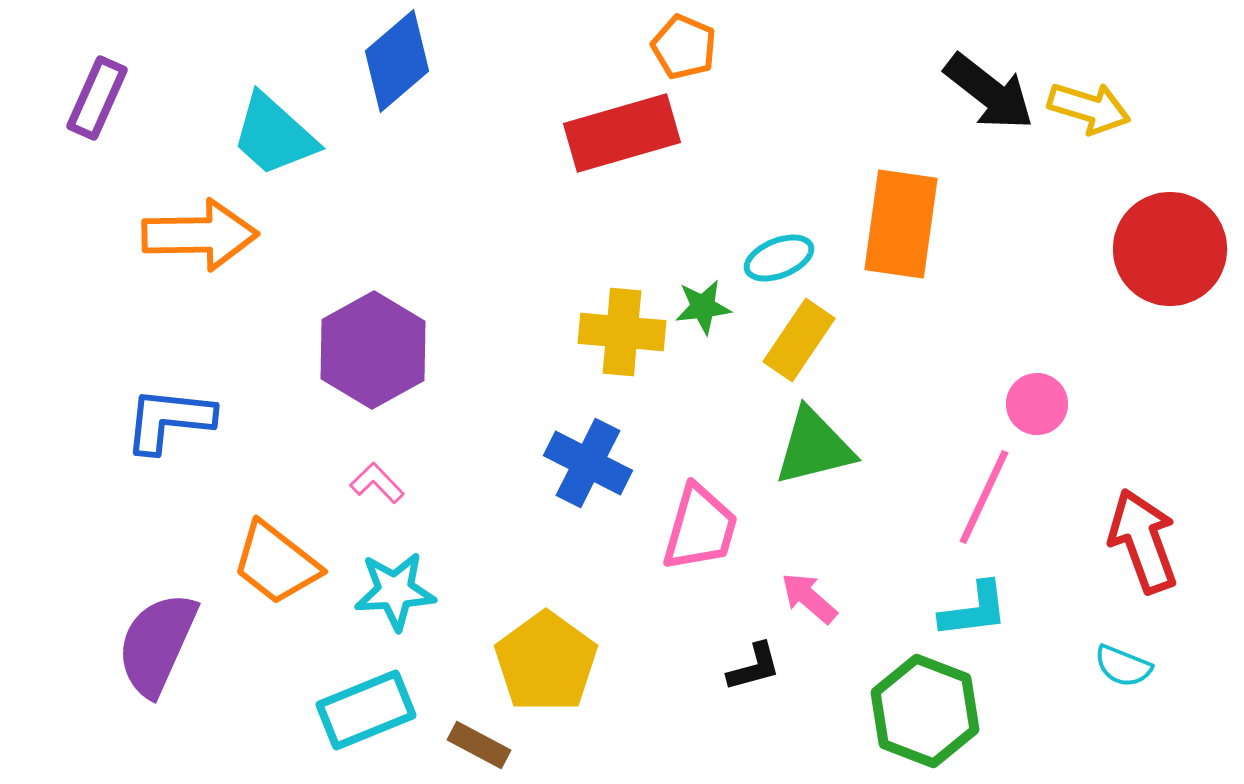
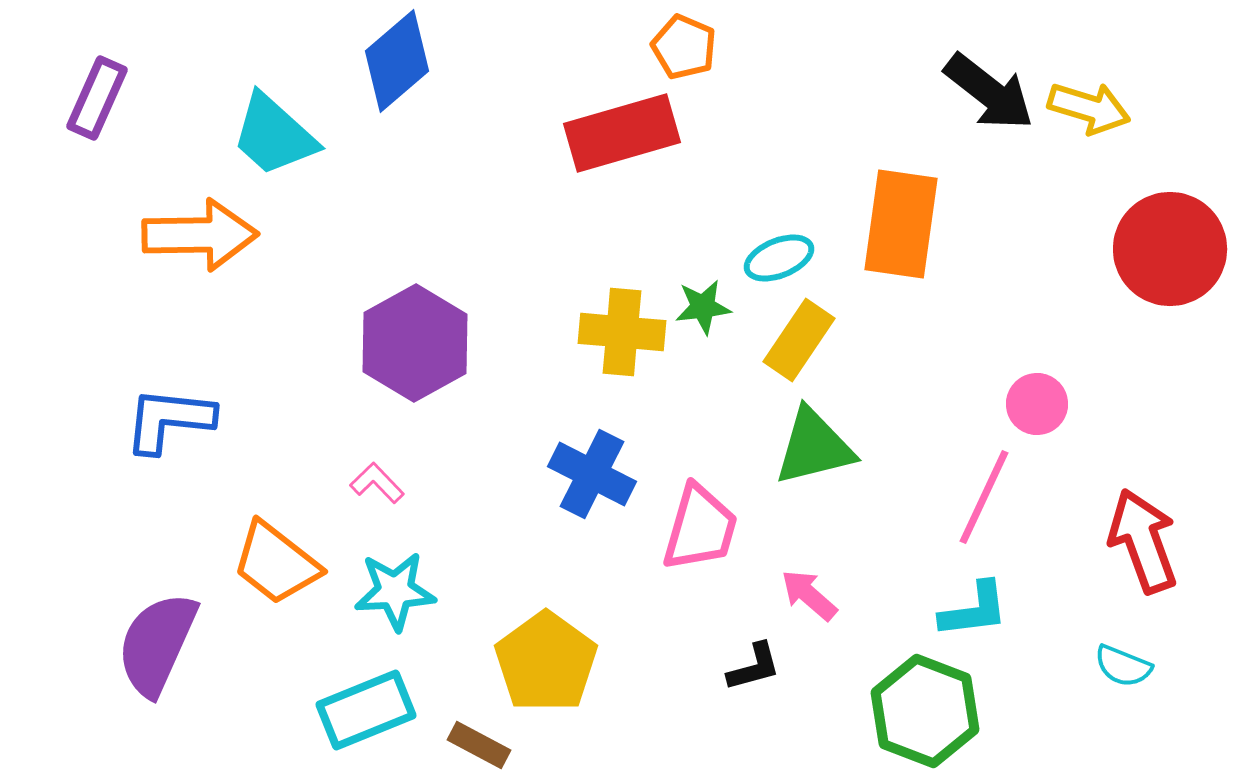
purple hexagon: moved 42 px right, 7 px up
blue cross: moved 4 px right, 11 px down
pink arrow: moved 3 px up
